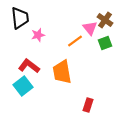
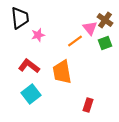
cyan square: moved 8 px right, 8 px down
